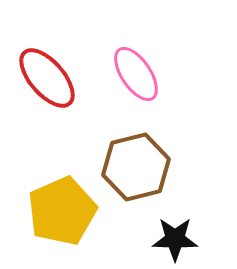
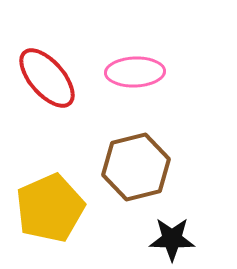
pink ellipse: moved 1 px left, 2 px up; rotated 58 degrees counterclockwise
yellow pentagon: moved 12 px left, 3 px up
black star: moved 3 px left
